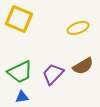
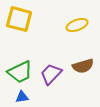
yellow square: rotated 8 degrees counterclockwise
yellow ellipse: moved 1 px left, 3 px up
brown semicircle: rotated 15 degrees clockwise
purple trapezoid: moved 2 px left
